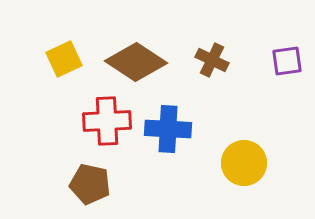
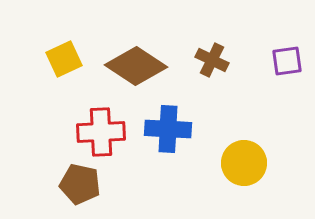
brown diamond: moved 4 px down
red cross: moved 6 px left, 11 px down
brown pentagon: moved 10 px left
